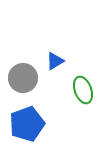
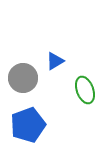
green ellipse: moved 2 px right
blue pentagon: moved 1 px right, 1 px down
